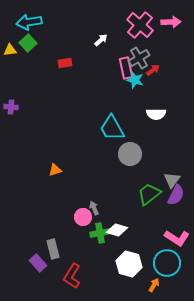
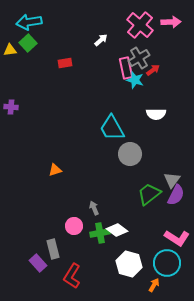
pink circle: moved 9 px left, 9 px down
white diamond: rotated 20 degrees clockwise
